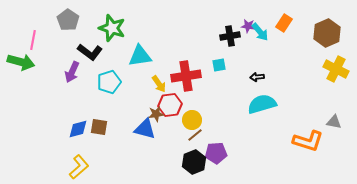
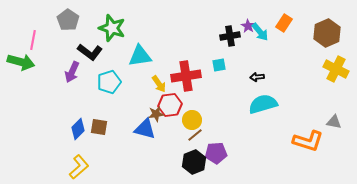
purple star: rotated 24 degrees clockwise
cyan semicircle: moved 1 px right
blue diamond: rotated 30 degrees counterclockwise
